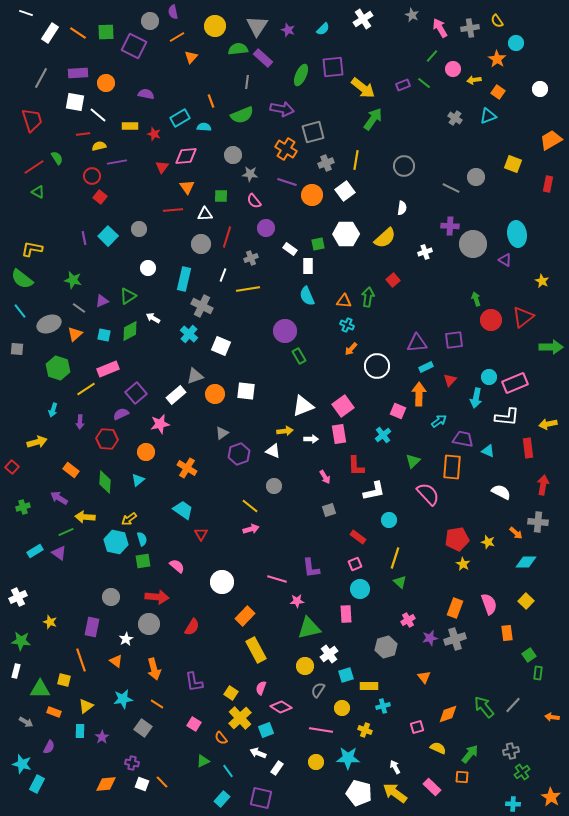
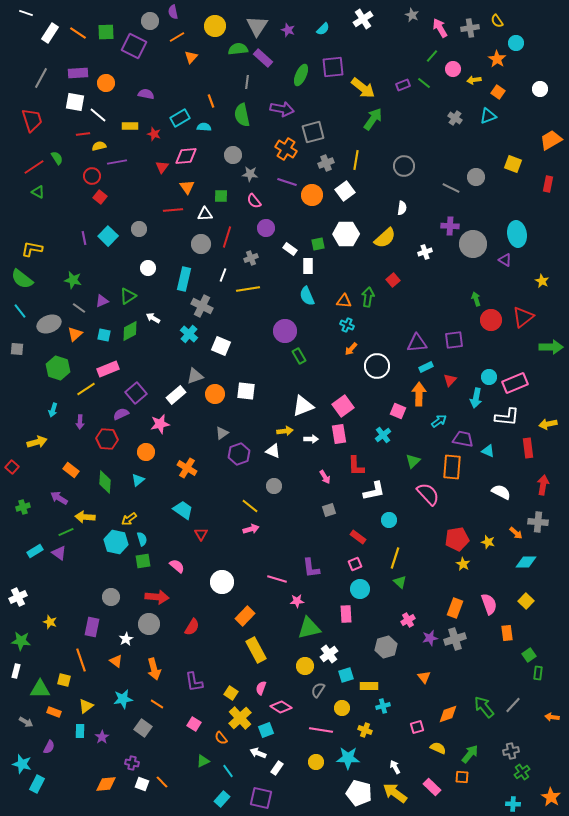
green semicircle at (242, 115): rotated 100 degrees clockwise
